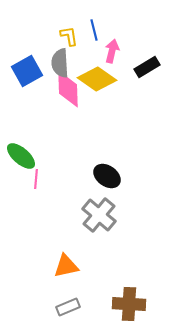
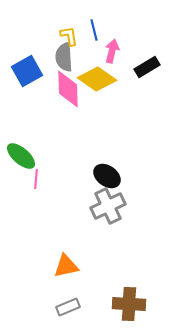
gray semicircle: moved 4 px right, 6 px up
gray cross: moved 9 px right, 9 px up; rotated 24 degrees clockwise
